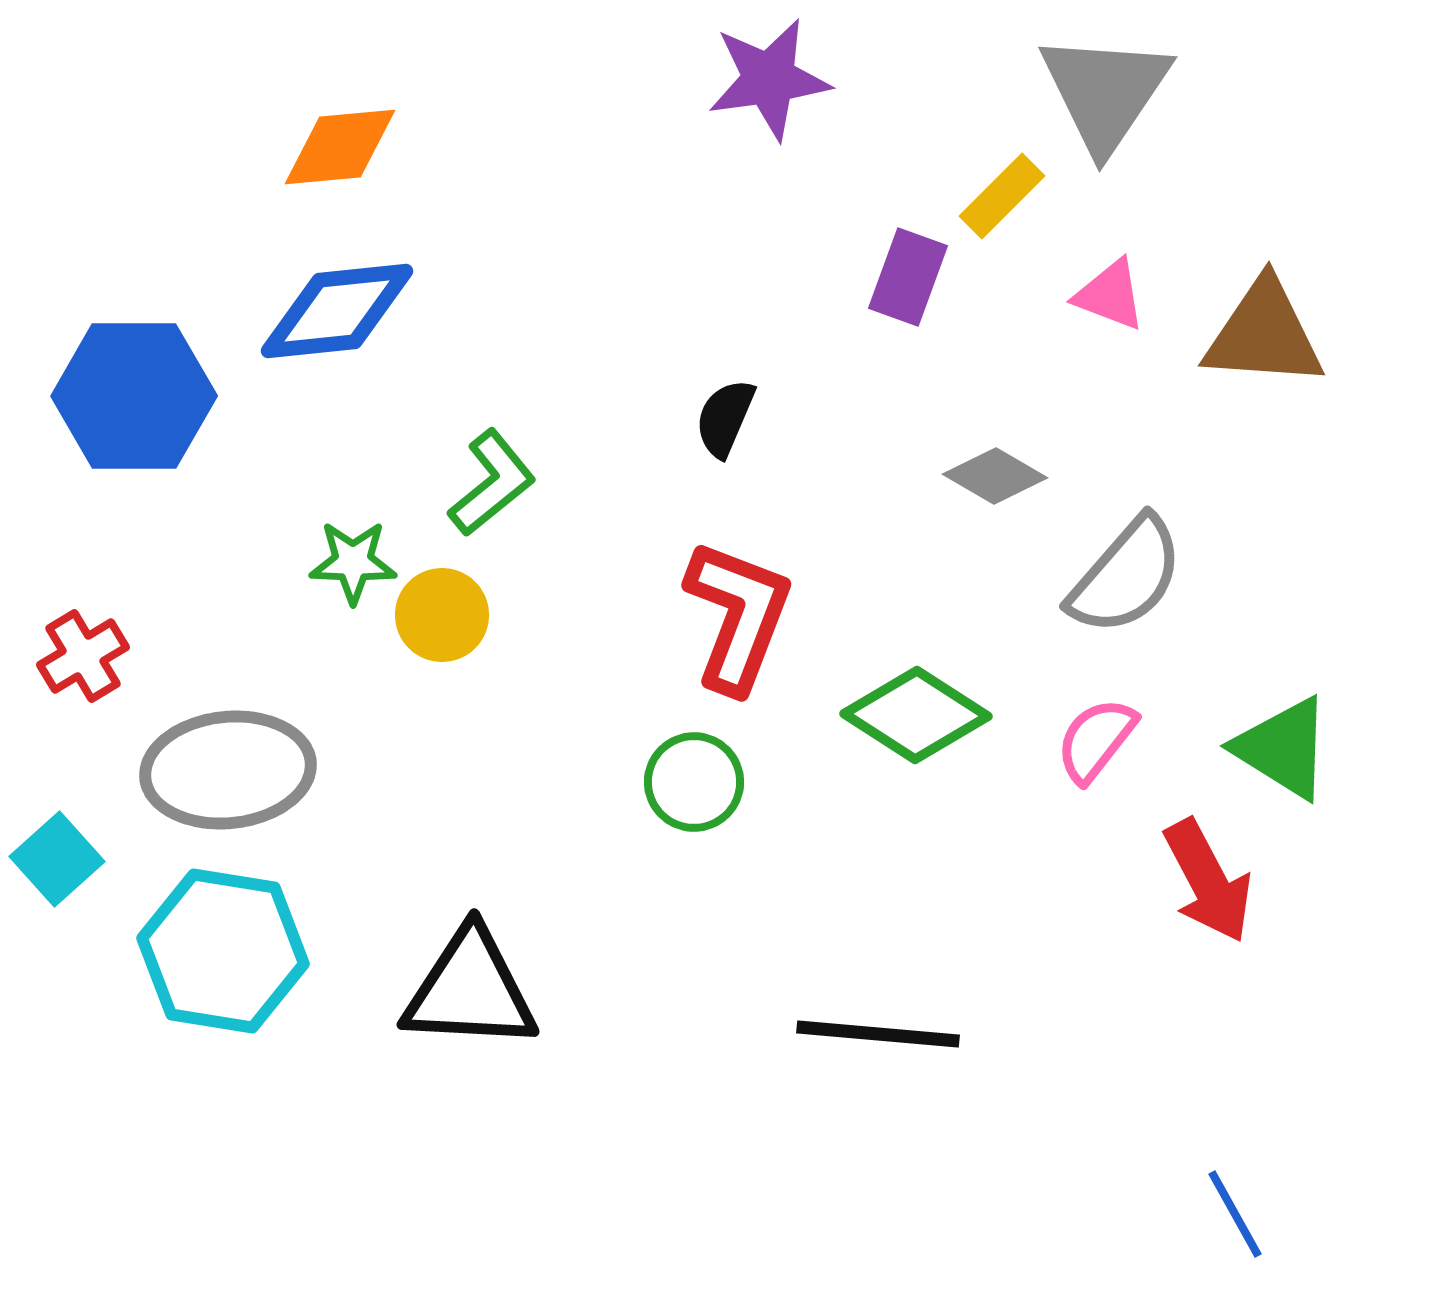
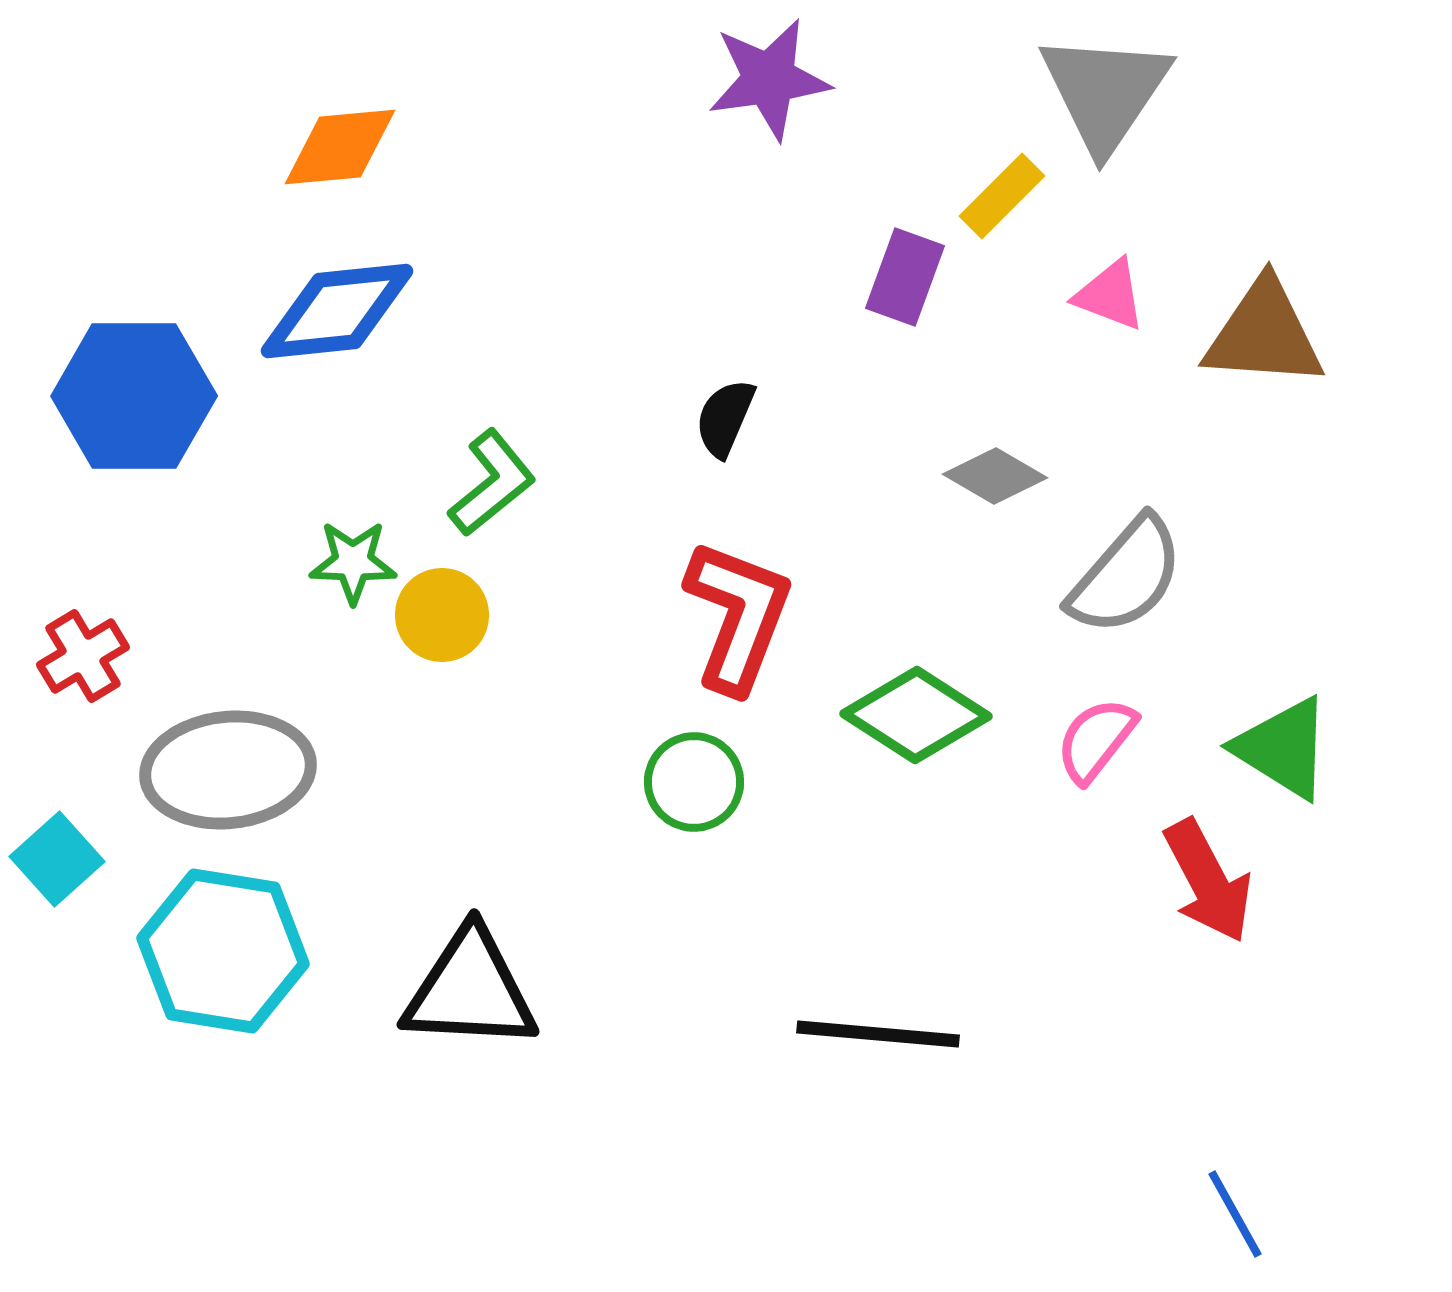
purple rectangle: moved 3 px left
